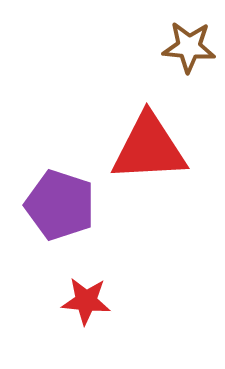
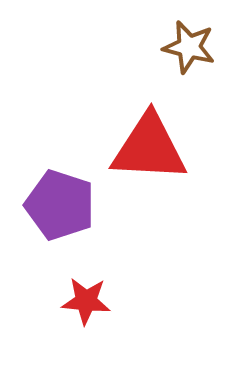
brown star: rotated 10 degrees clockwise
red triangle: rotated 6 degrees clockwise
